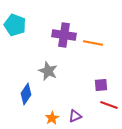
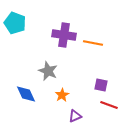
cyan pentagon: moved 2 px up
purple square: rotated 16 degrees clockwise
blue diamond: rotated 60 degrees counterclockwise
orange star: moved 10 px right, 23 px up
